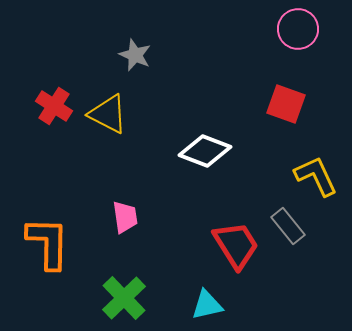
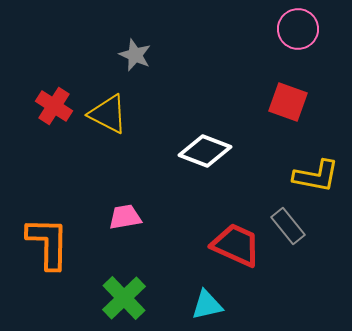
red square: moved 2 px right, 2 px up
yellow L-shape: rotated 126 degrees clockwise
pink trapezoid: rotated 92 degrees counterclockwise
red trapezoid: rotated 34 degrees counterclockwise
